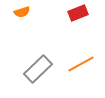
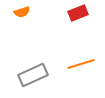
orange line: rotated 12 degrees clockwise
gray rectangle: moved 5 px left, 6 px down; rotated 20 degrees clockwise
